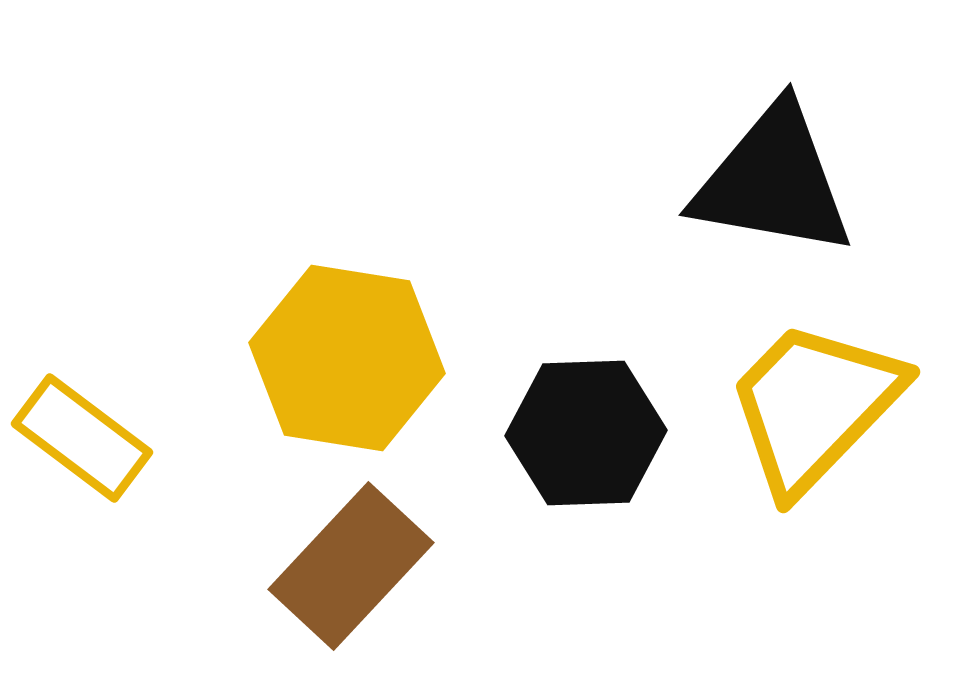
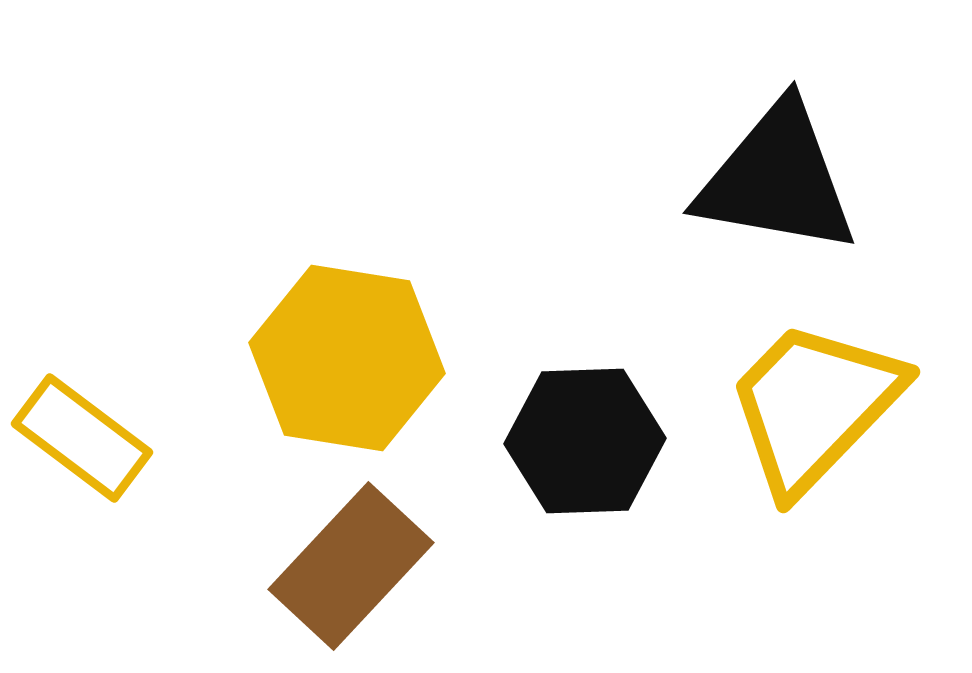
black triangle: moved 4 px right, 2 px up
black hexagon: moved 1 px left, 8 px down
